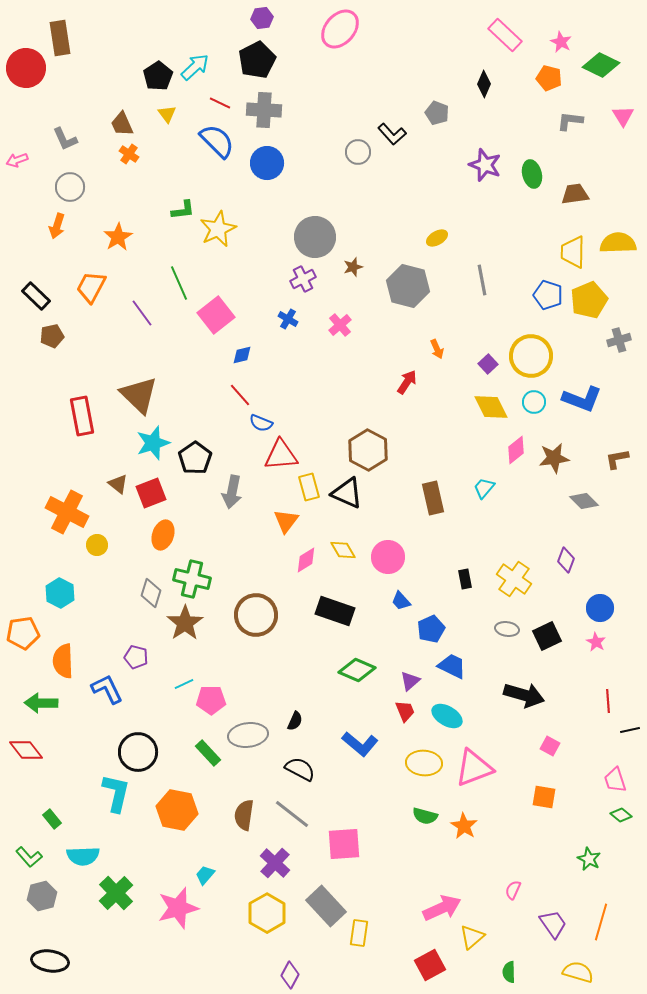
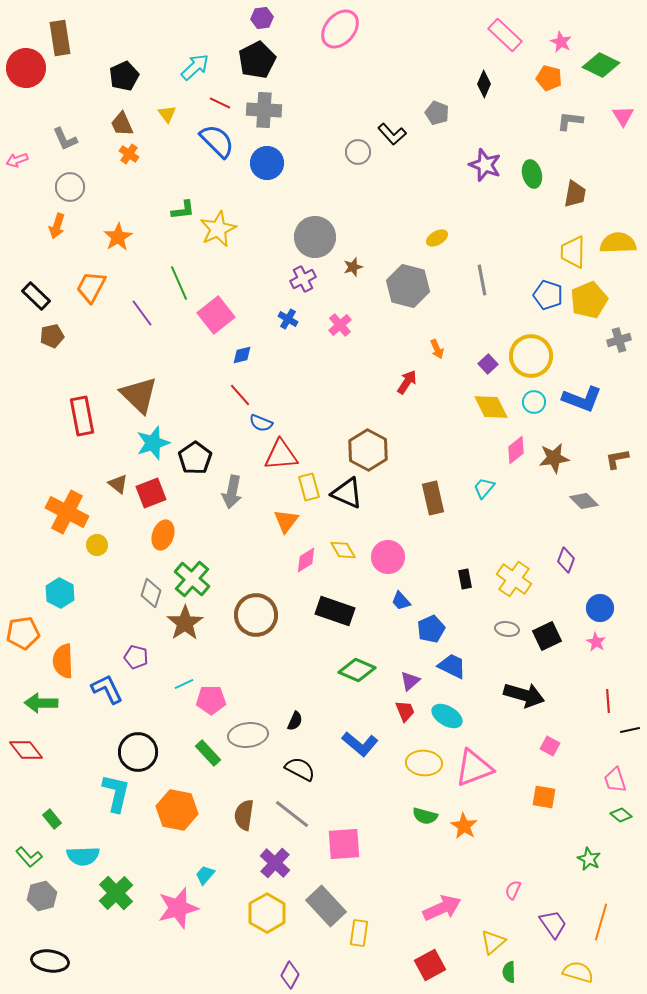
black pentagon at (158, 76): moved 34 px left; rotated 8 degrees clockwise
brown trapezoid at (575, 194): rotated 108 degrees clockwise
green cross at (192, 579): rotated 27 degrees clockwise
yellow triangle at (472, 937): moved 21 px right, 5 px down
